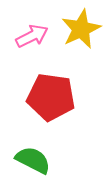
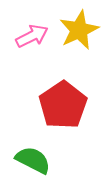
yellow star: moved 2 px left, 1 px down
red pentagon: moved 12 px right, 8 px down; rotated 30 degrees clockwise
